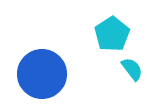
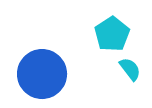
cyan semicircle: moved 2 px left
